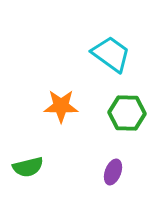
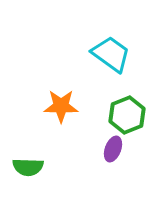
green hexagon: moved 2 px down; rotated 24 degrees counterclockwise
green semicircle: rotated 16 degrees clockwise
purple ellipse: moved 23 px up
